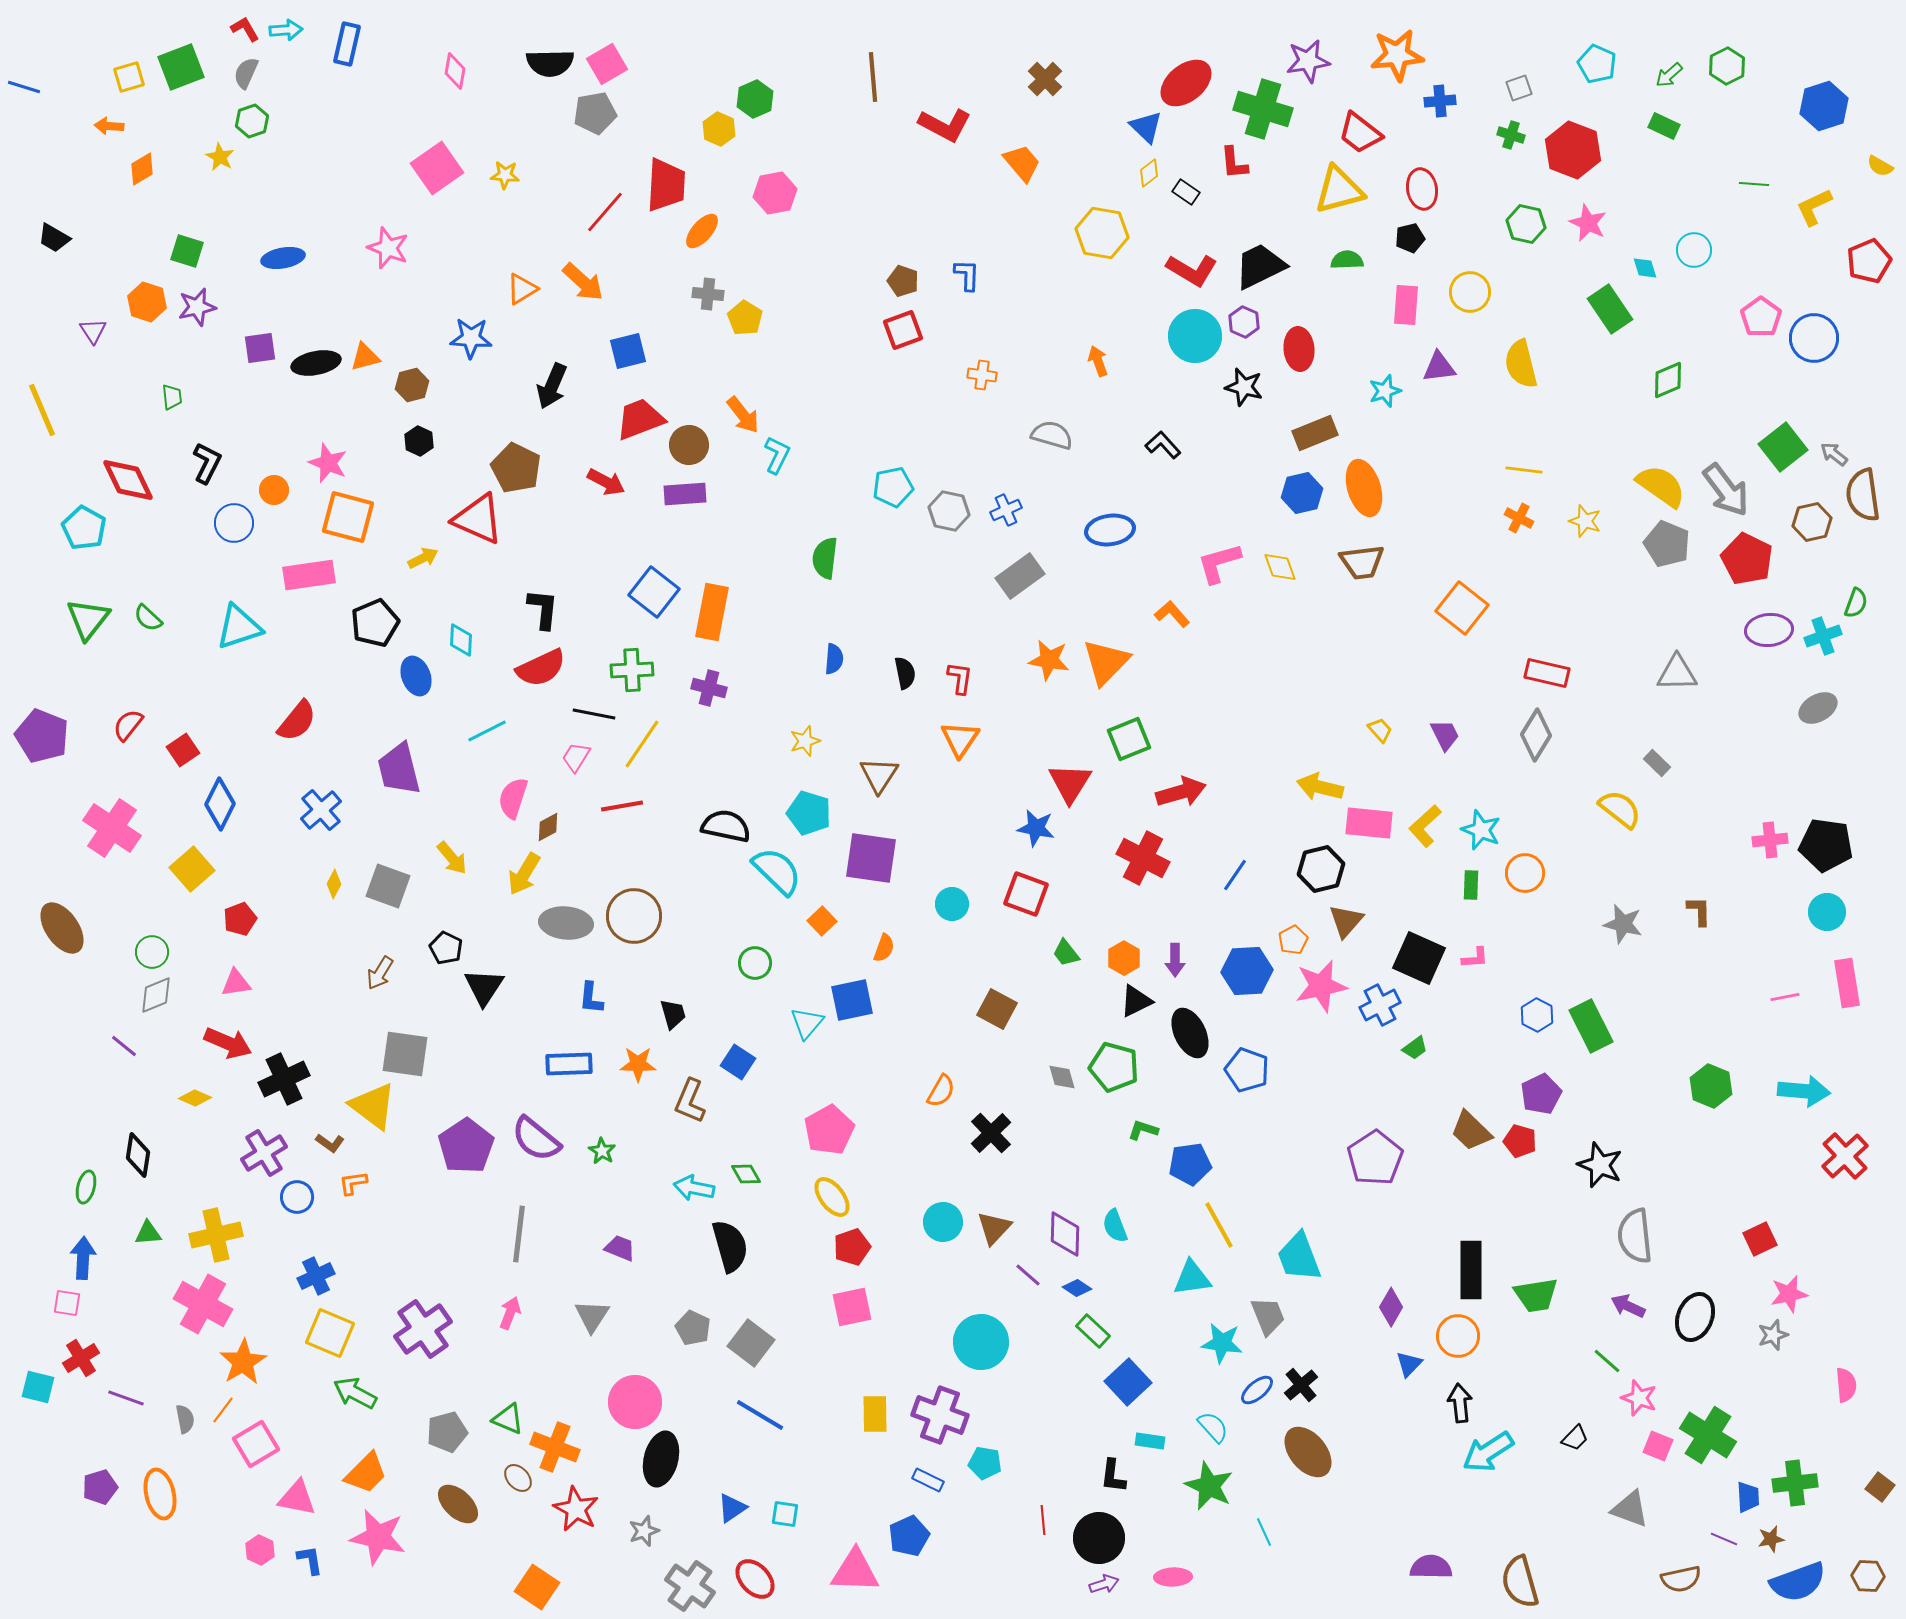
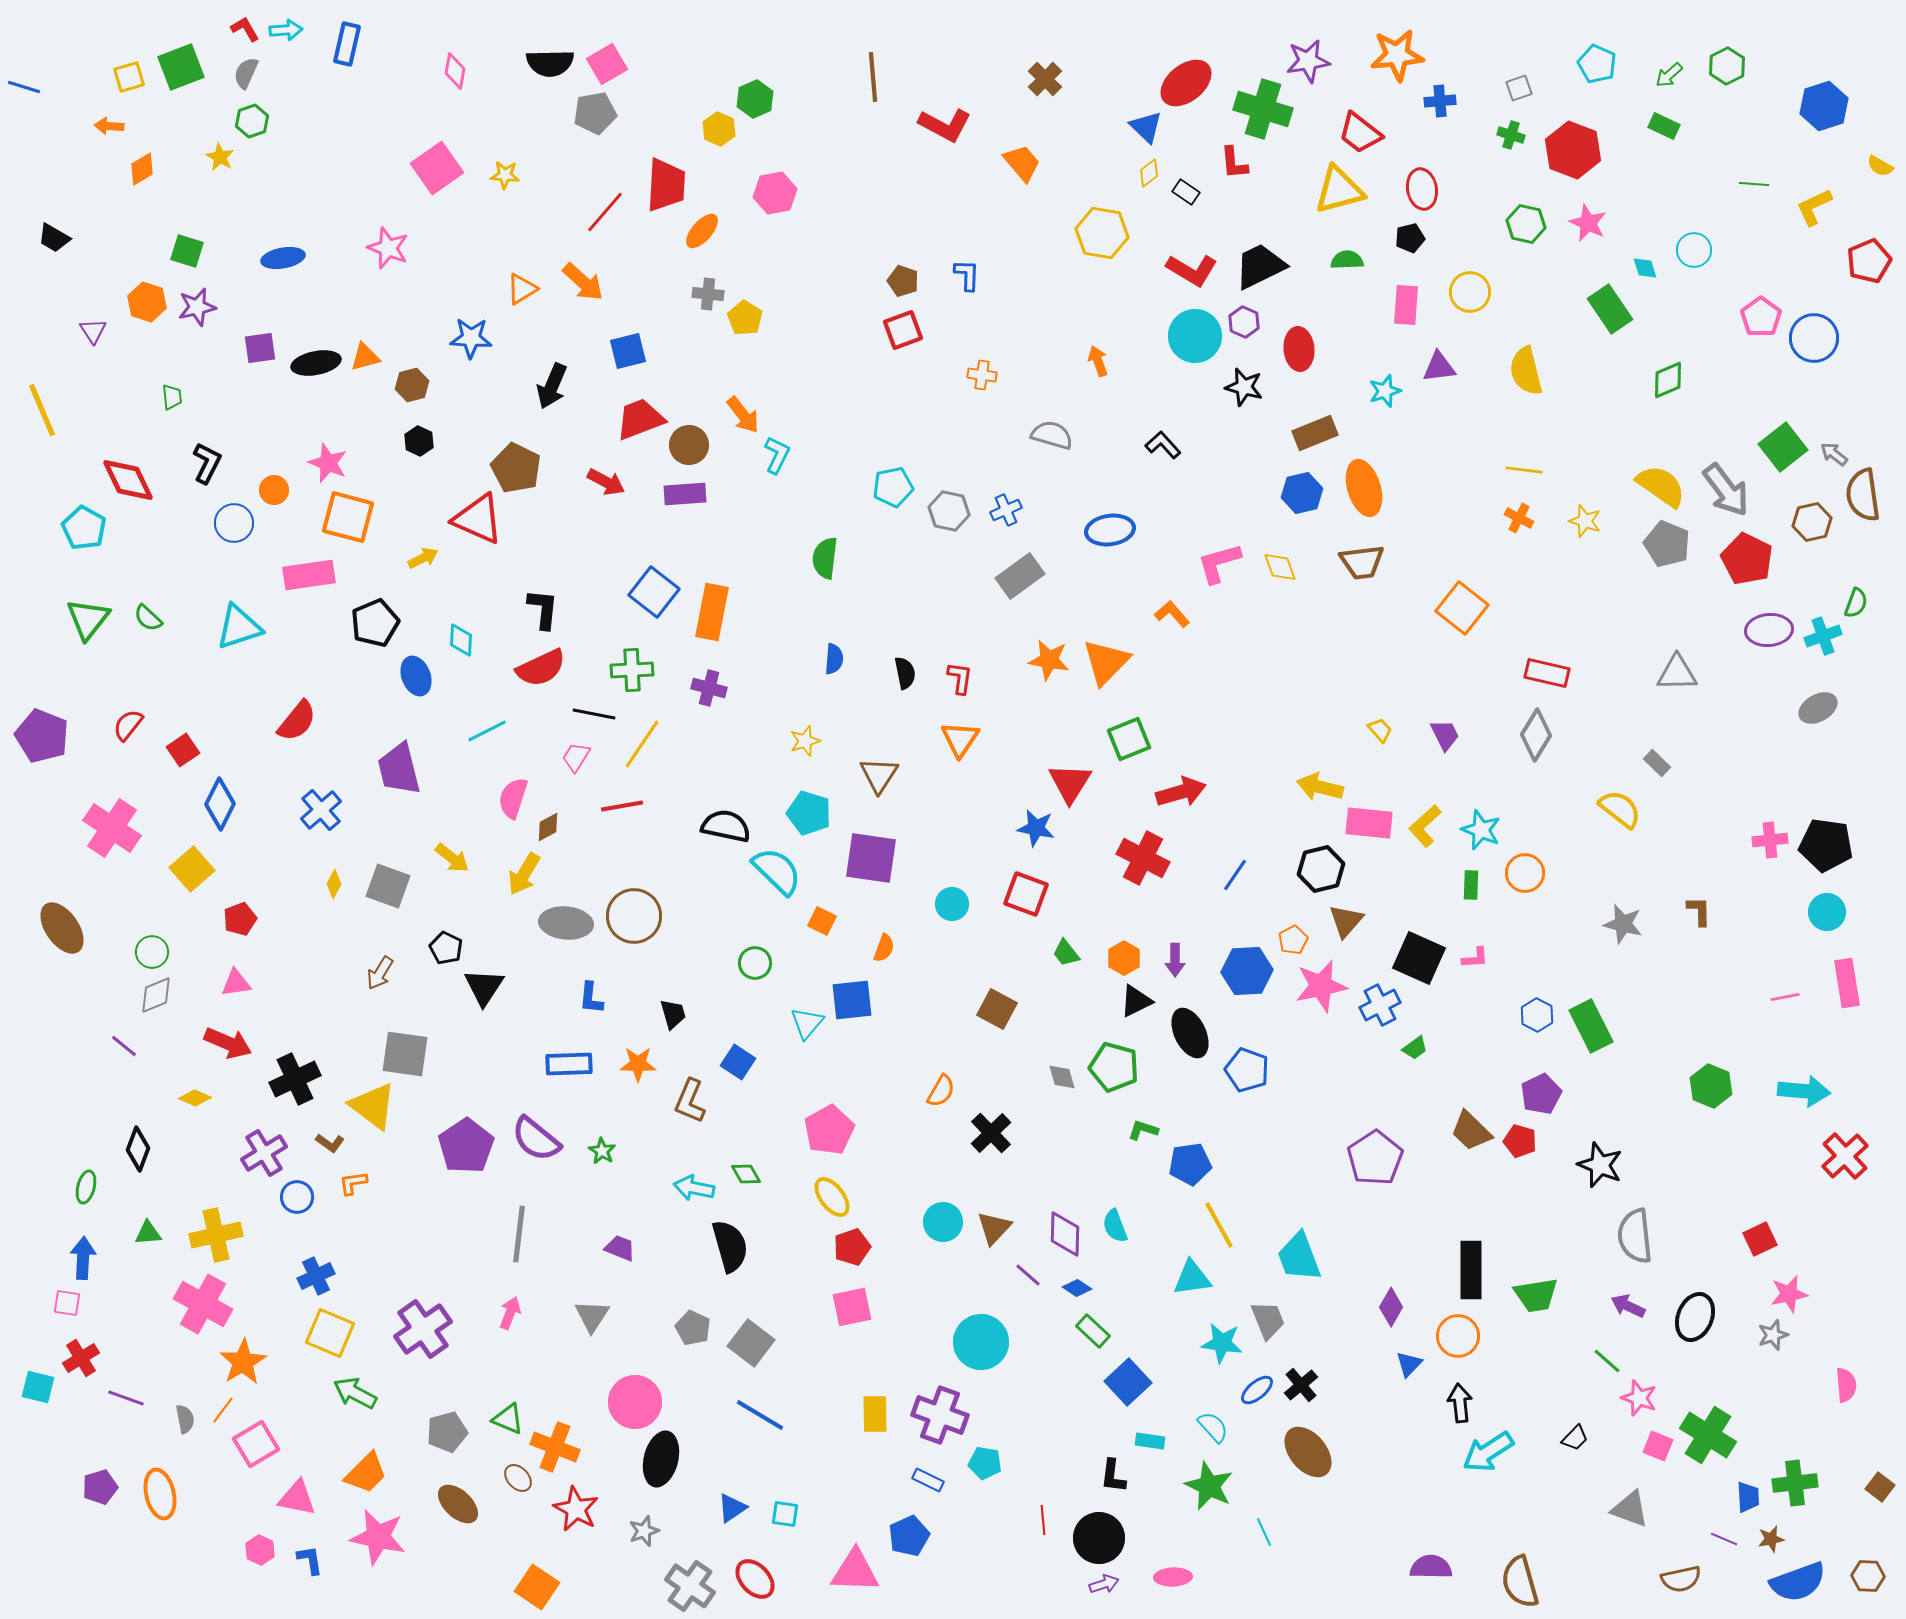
yellow semicircle at (1521, 364): moved 5 px right, 7 px down
yellow arrow at (452, 858): rotated 12 degrees counterclockwise
orange square at (822, 921): rotated 20 degrees counterclockwise
blue square at (852, 1000): rotated 6 degrees clockwise
black cross at (284, 1079): moved 11 px right
black diamond at (138, 1155): moved 6 px up; rotated 12 degrees clockwise
gray trapezoid at (1268, 1316): moved 4 px down
